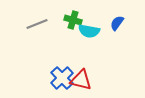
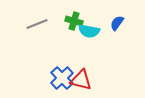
green cross: moved 1 px right, 1 px down
